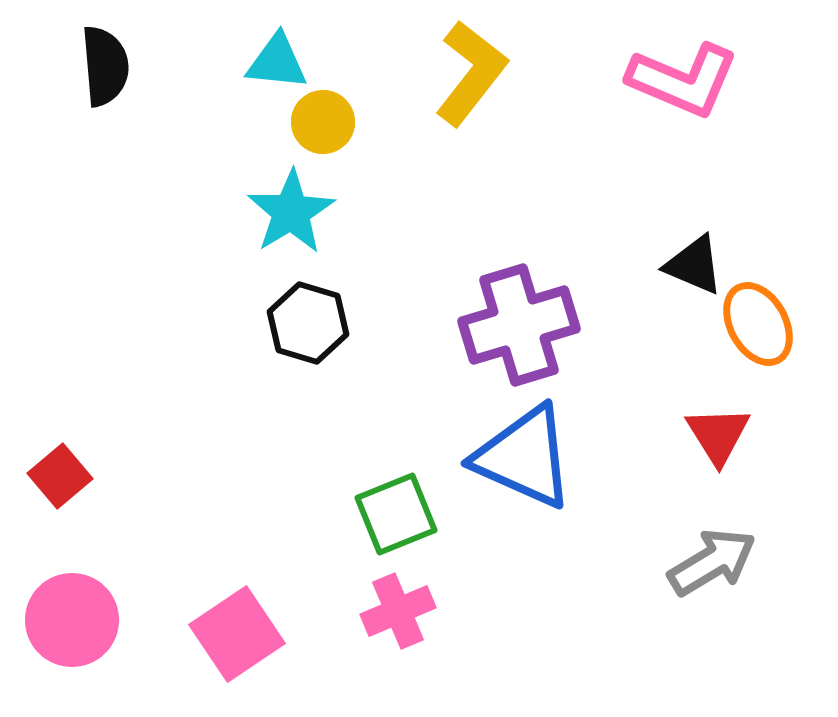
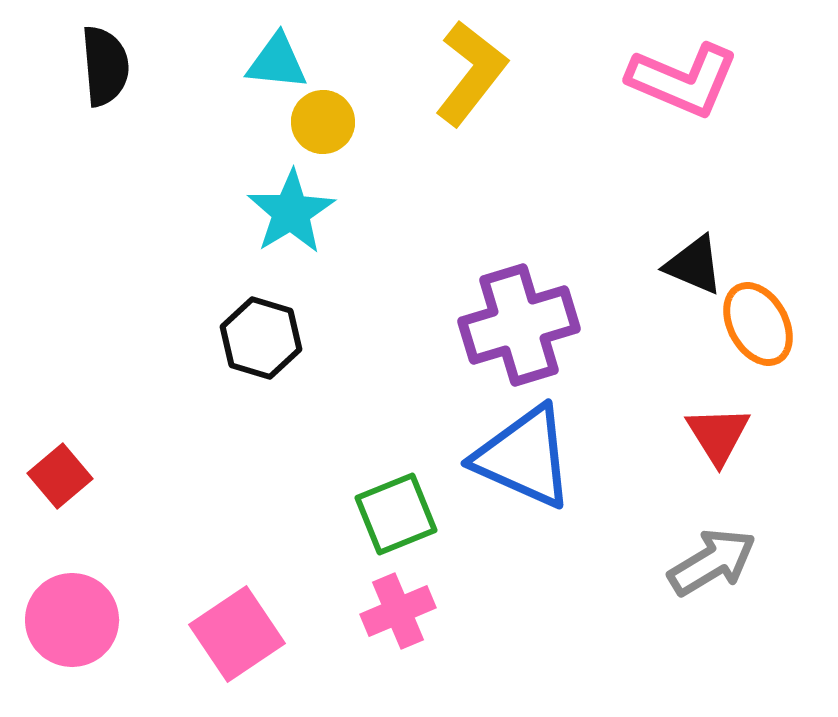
black hexagon: moved 47 px left, 15 px down
